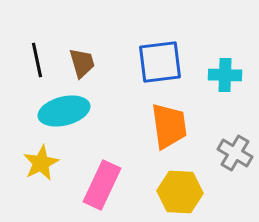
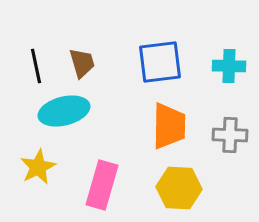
black line: moved 1 px left, 6 px down
cyan cross: moved 4 px right, 9 px up
orange trapezoid: rotated 9 degrees clockwise
gray cross: moved 5 px left, 18 px up; rotated 28 degrees counterclockwise
yellow star: moved 3 px left, 4 px down
pink rectangle: rotated 9 degrees counterclockwise
yellow hexagon: moved 1 px left, 4 px up
